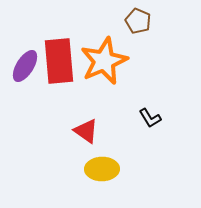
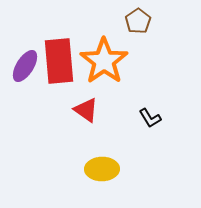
brown pentagon: rotated 15 degrees clockwise
orange star: rotated 12 degrees counterclockwise
red triangle: moved 21 px up
